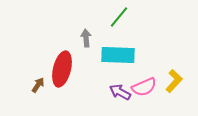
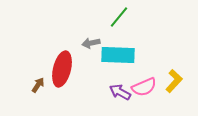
gray arrow: moved 5 px right, 5 px down; rotated 96 degrees counterclockwise
